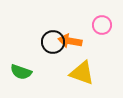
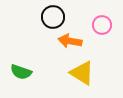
black circle: moved 25 px up
yellow triangle: rotated 12 degrees clockwise
